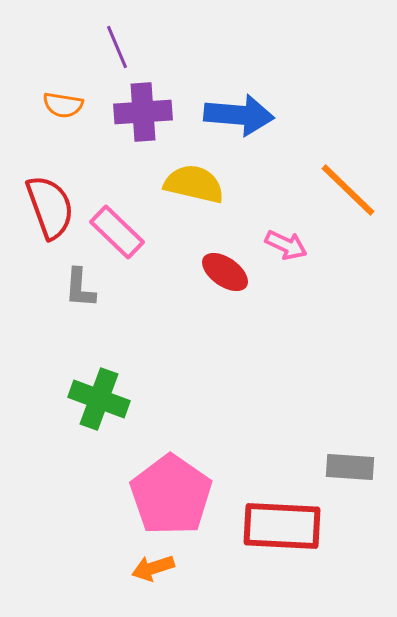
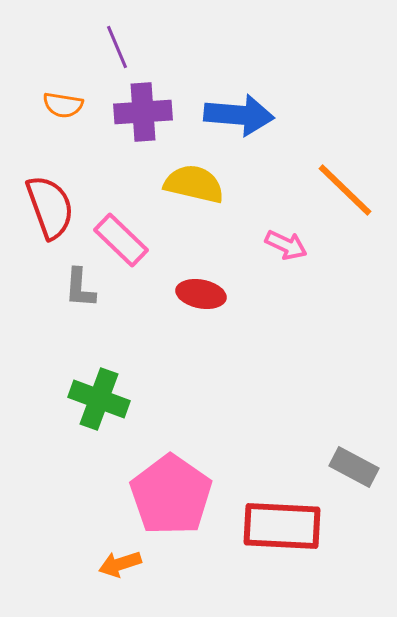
orange line: moved 3 px left
pink rectangle: moved 4 px right, 8 px down
red ellipse: moved 24 px left, 22 px down; rotated 24 degrees counterclockwise
gray rectangle: moved 4 px right; rotated 24 degrees clockwise
orange arrow: moved 33 px left, 4 px up
